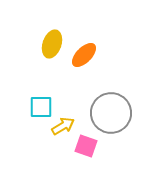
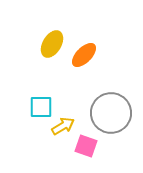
yellow ellipse: rotated 12 degrees clockwise
